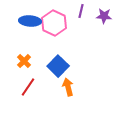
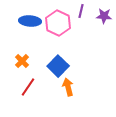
pink hexagon: moved 4 px right
orange cross: moved 2 px left
